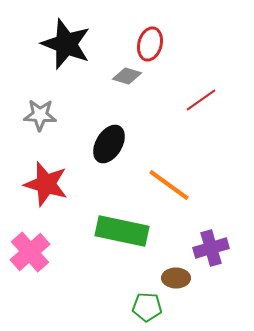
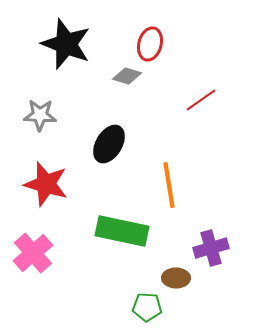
orange line: rotated 45 degrees clockwise
pink cross: moved 3 px right, 1 px down
